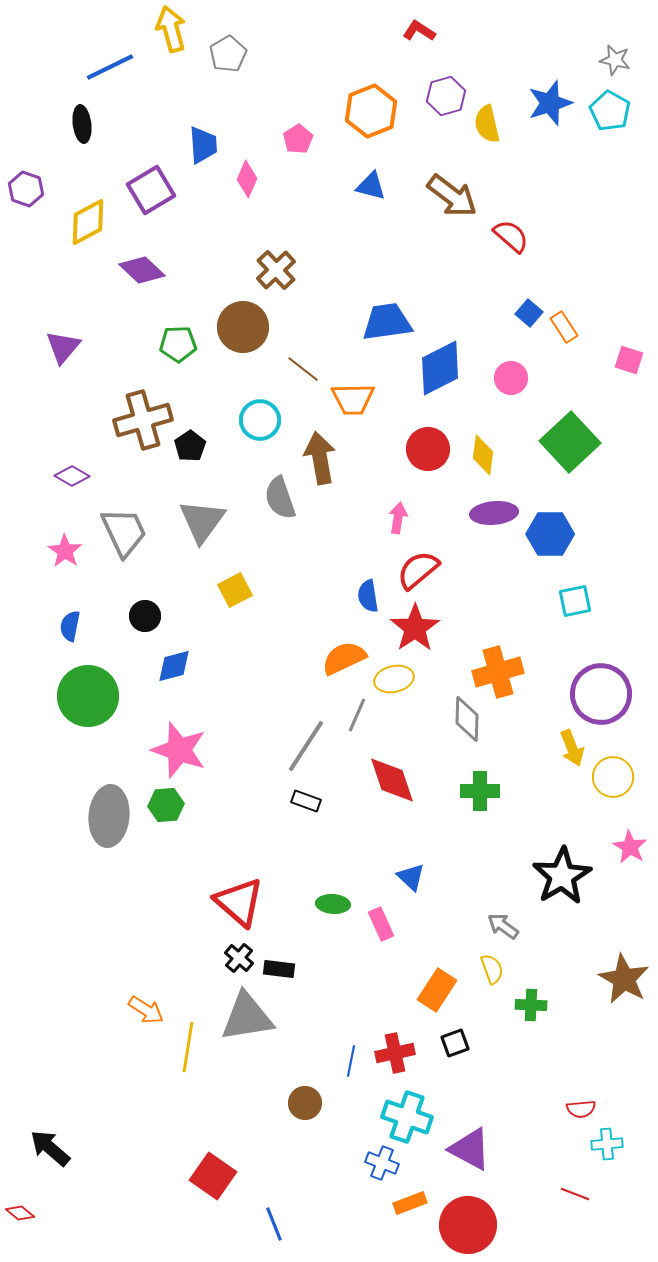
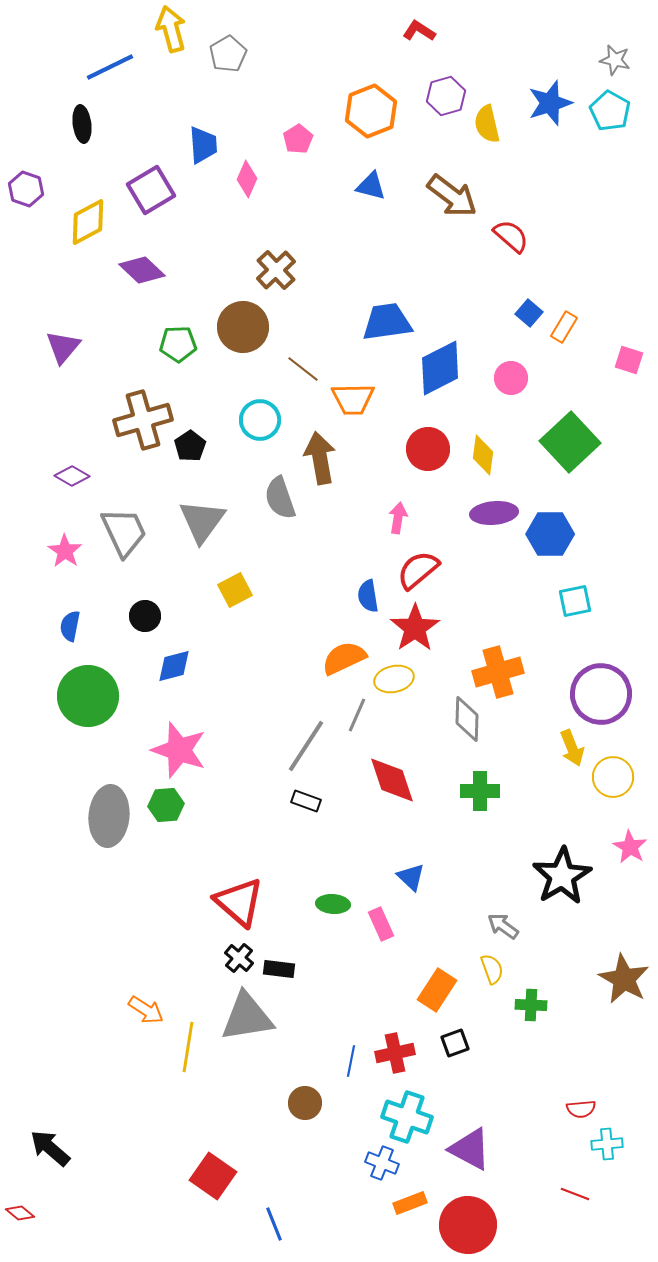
orange rectangle at (564, 327): rotated 64 degrees clockwise
